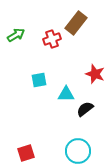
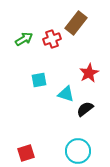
green arrow: moved 8 px right, 4 px down
red star: moved 6 px left, 1 px up; rotated 24 degrees clockwise
cyan triangle: rotated 18 degrees clockwise
